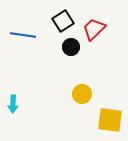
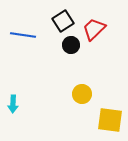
black circle: moved 2 px up
